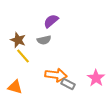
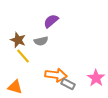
gray semicircle: moved 3 px left, 1 px down
